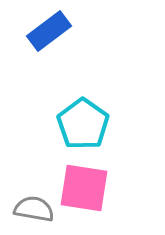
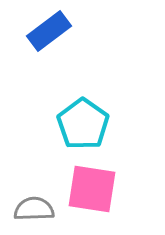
pink square: moved 8 px right, 1 px down
gray semicircle: rotated 12 degrees counterclockwise
